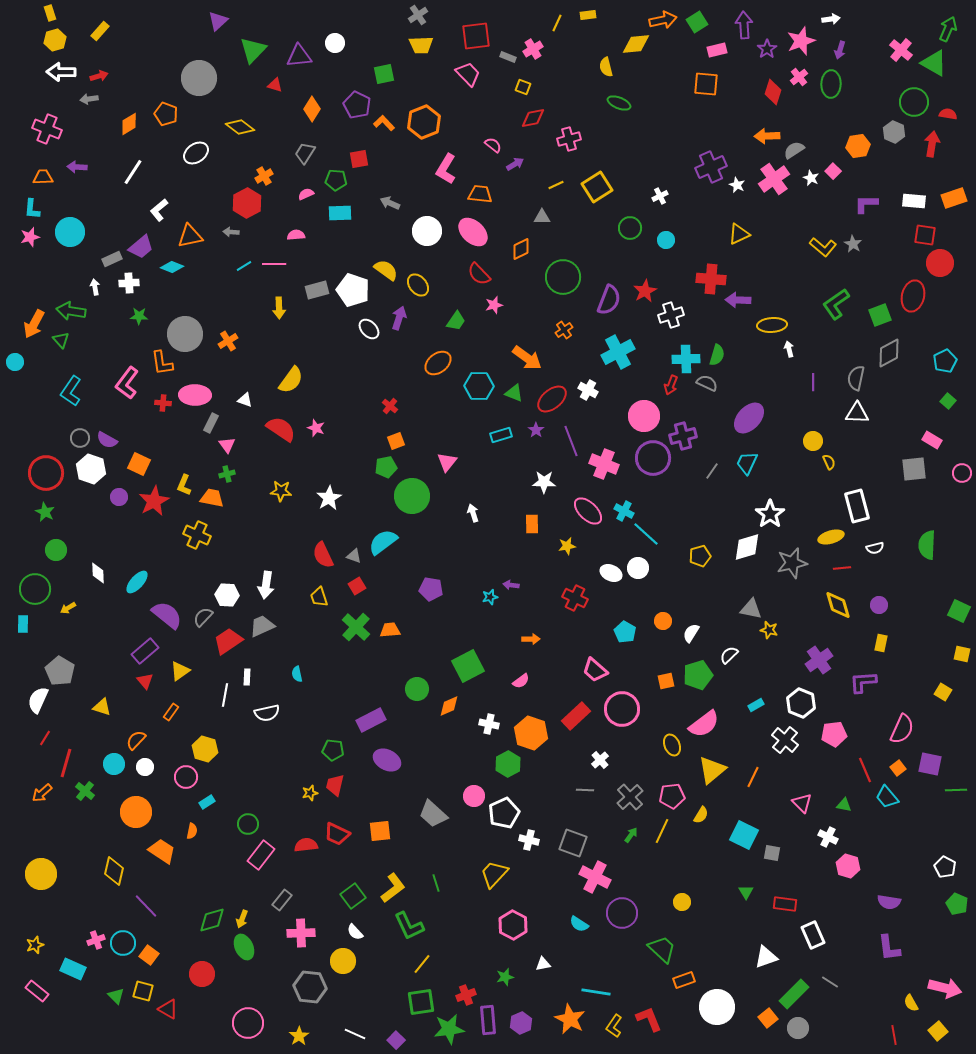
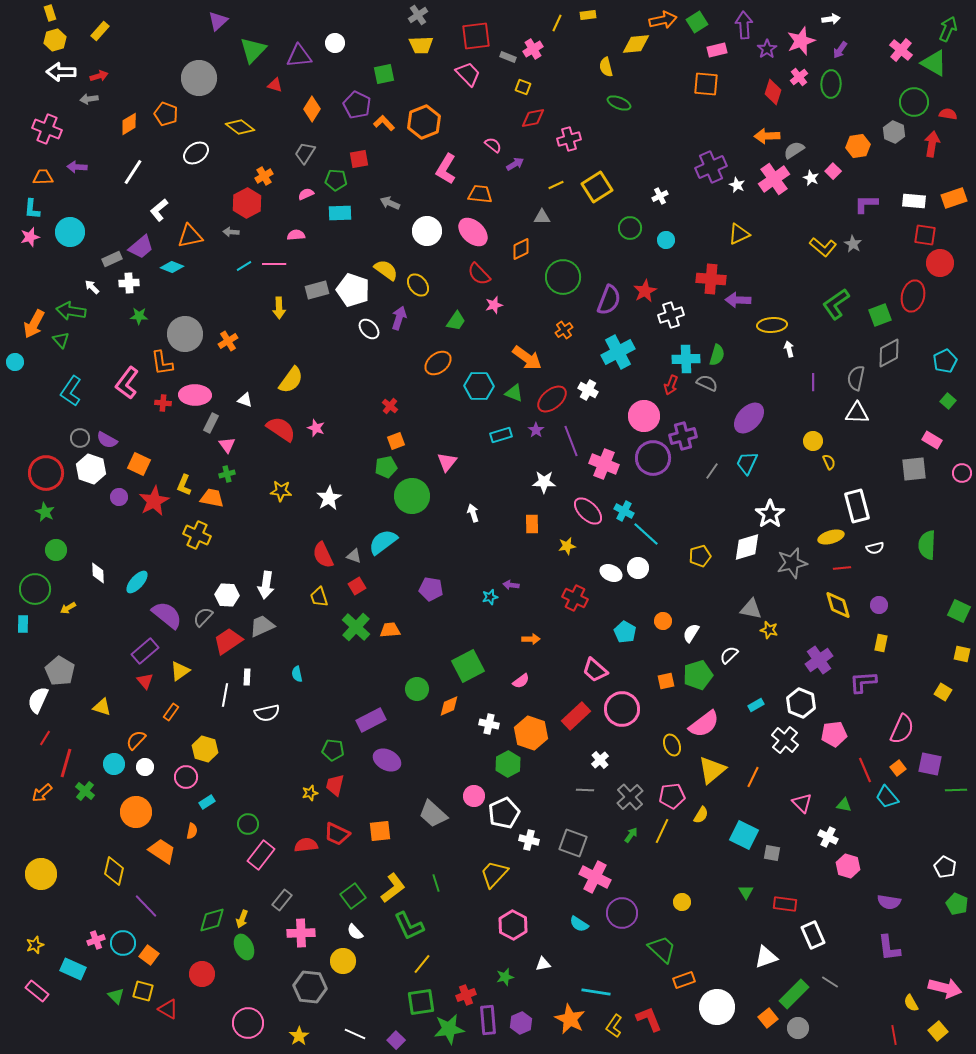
purple arrow at (840, 50): rotated 18 degrees clockwise
white arrow at (95, 287): moved 3 px left; rotated 35 degrees counterclockwise
